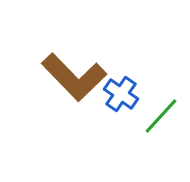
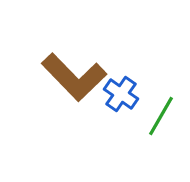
green line: rotated 12 degrees counterclockwise
